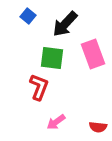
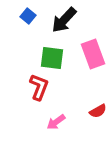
black arrow: moved 1 px left, 4 px up
red semicircle: moved 16 px up; rotated 36 degrees counterclockwise
